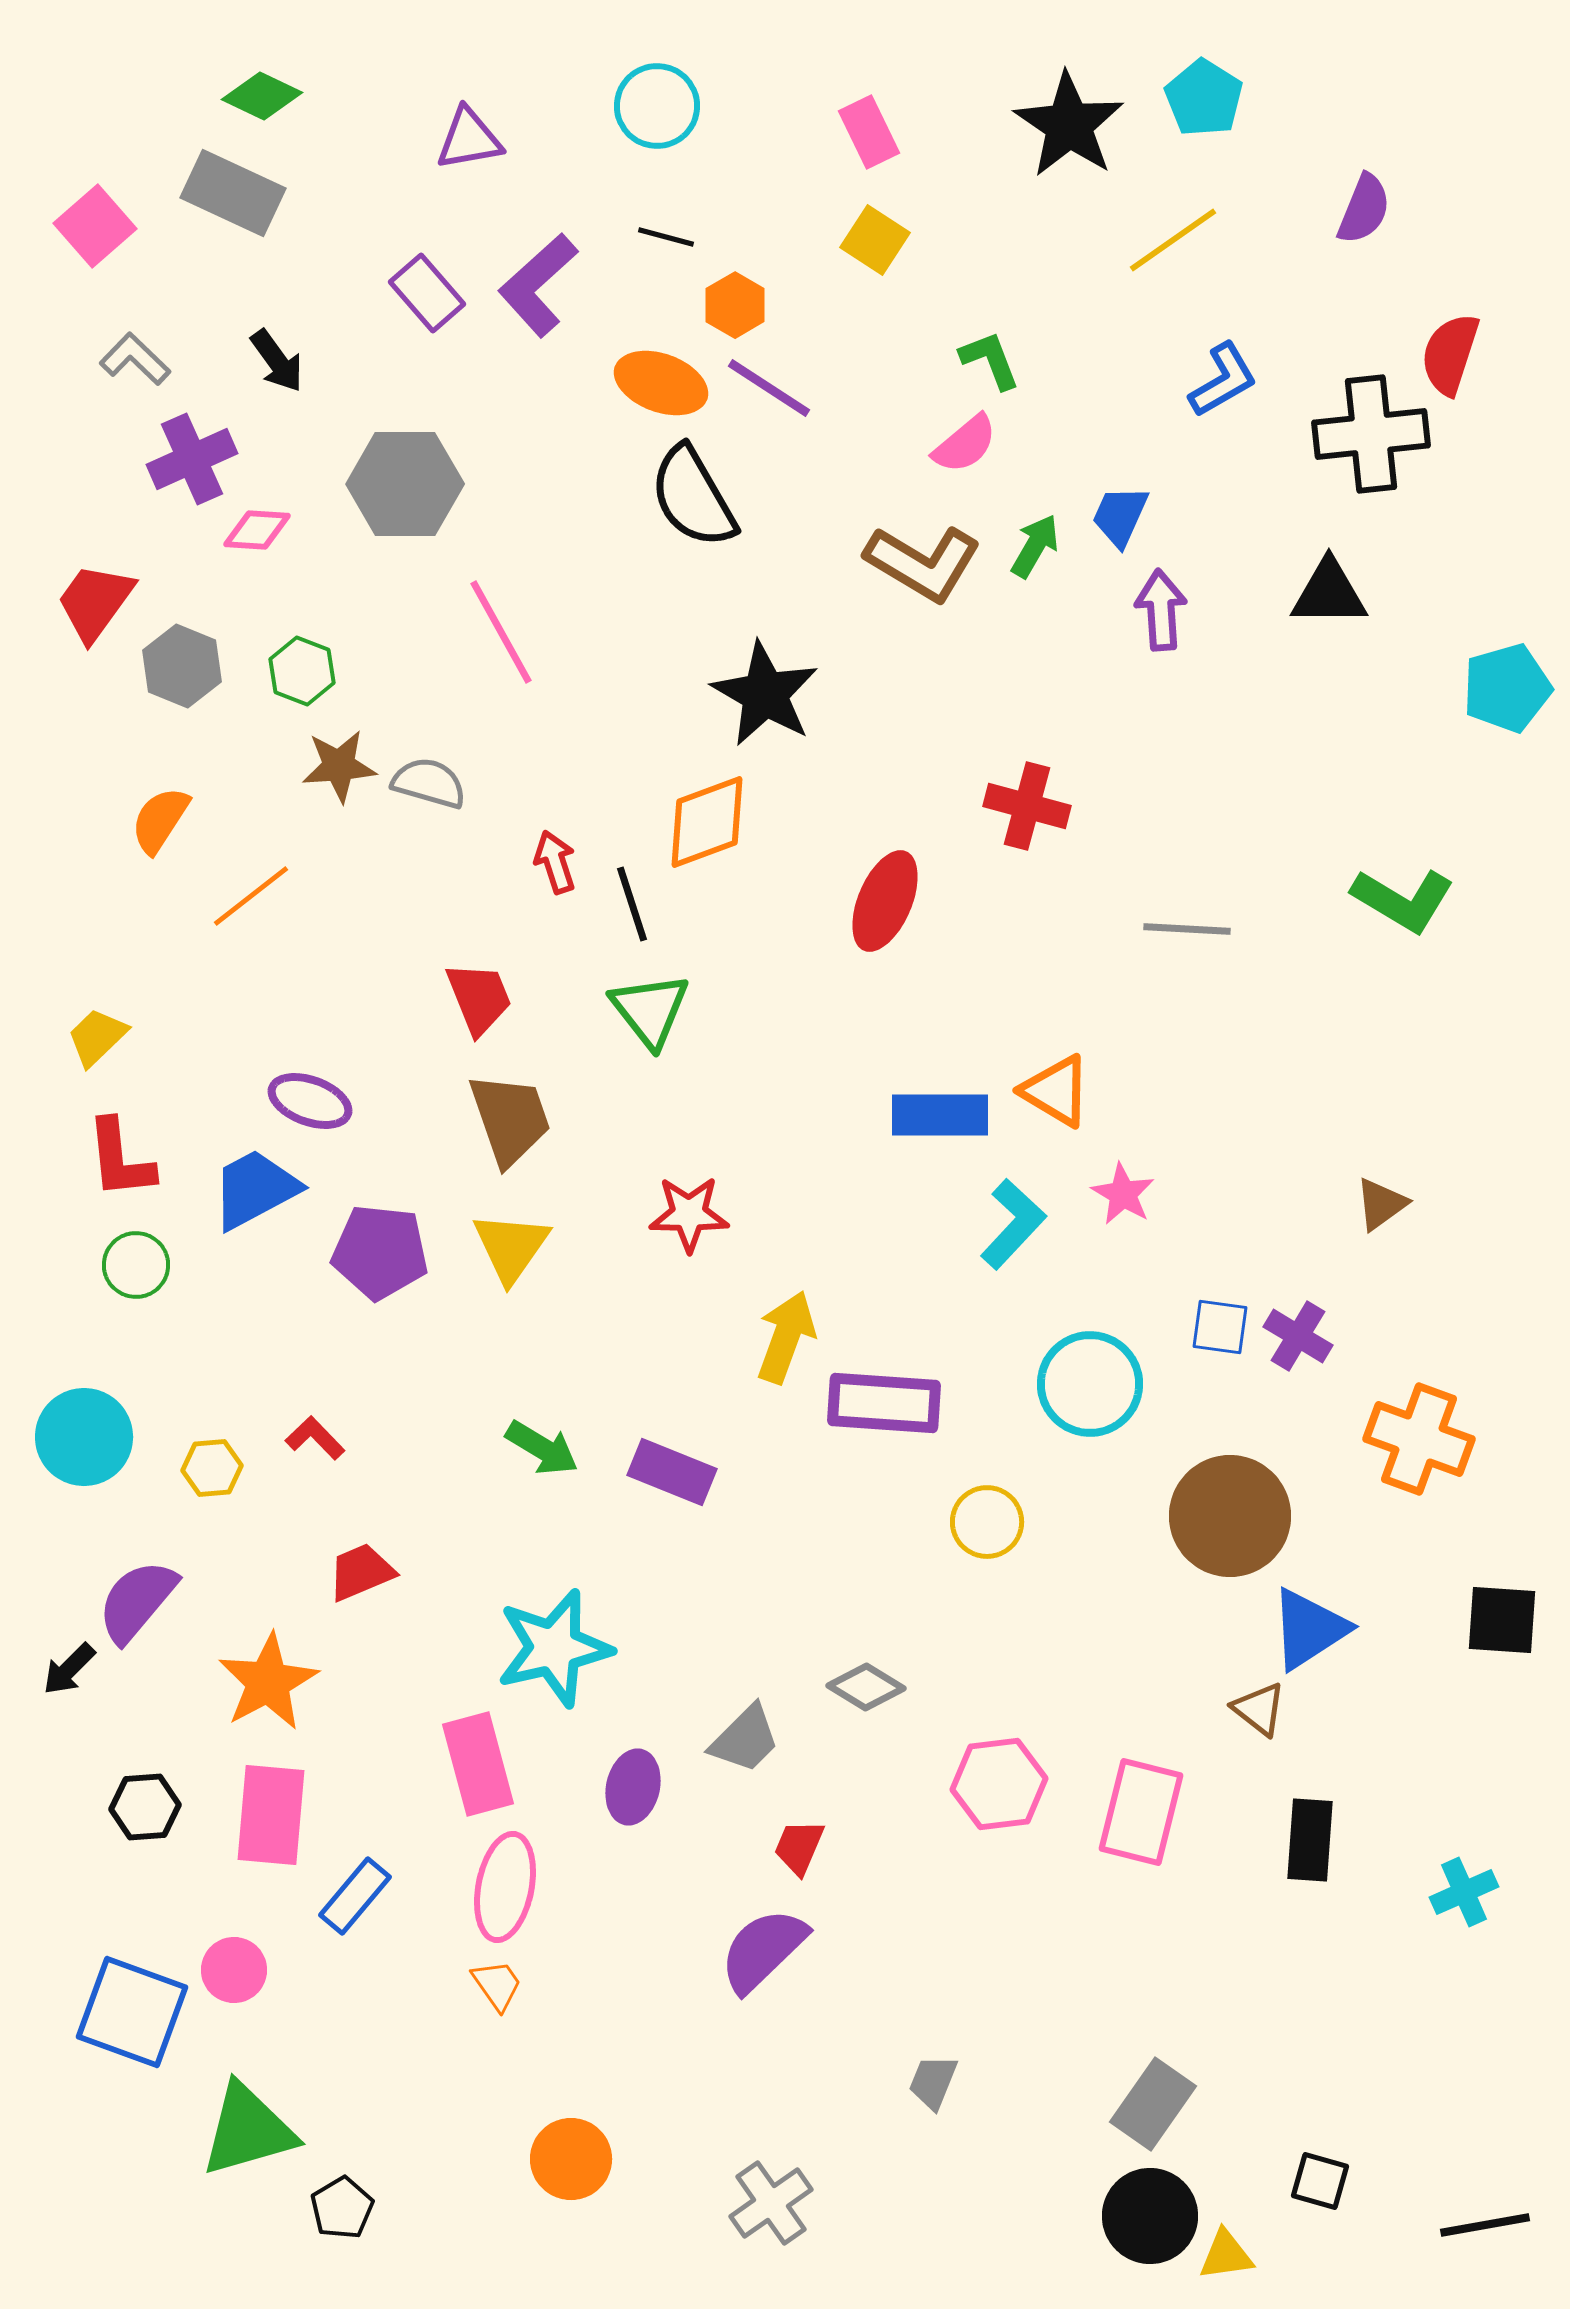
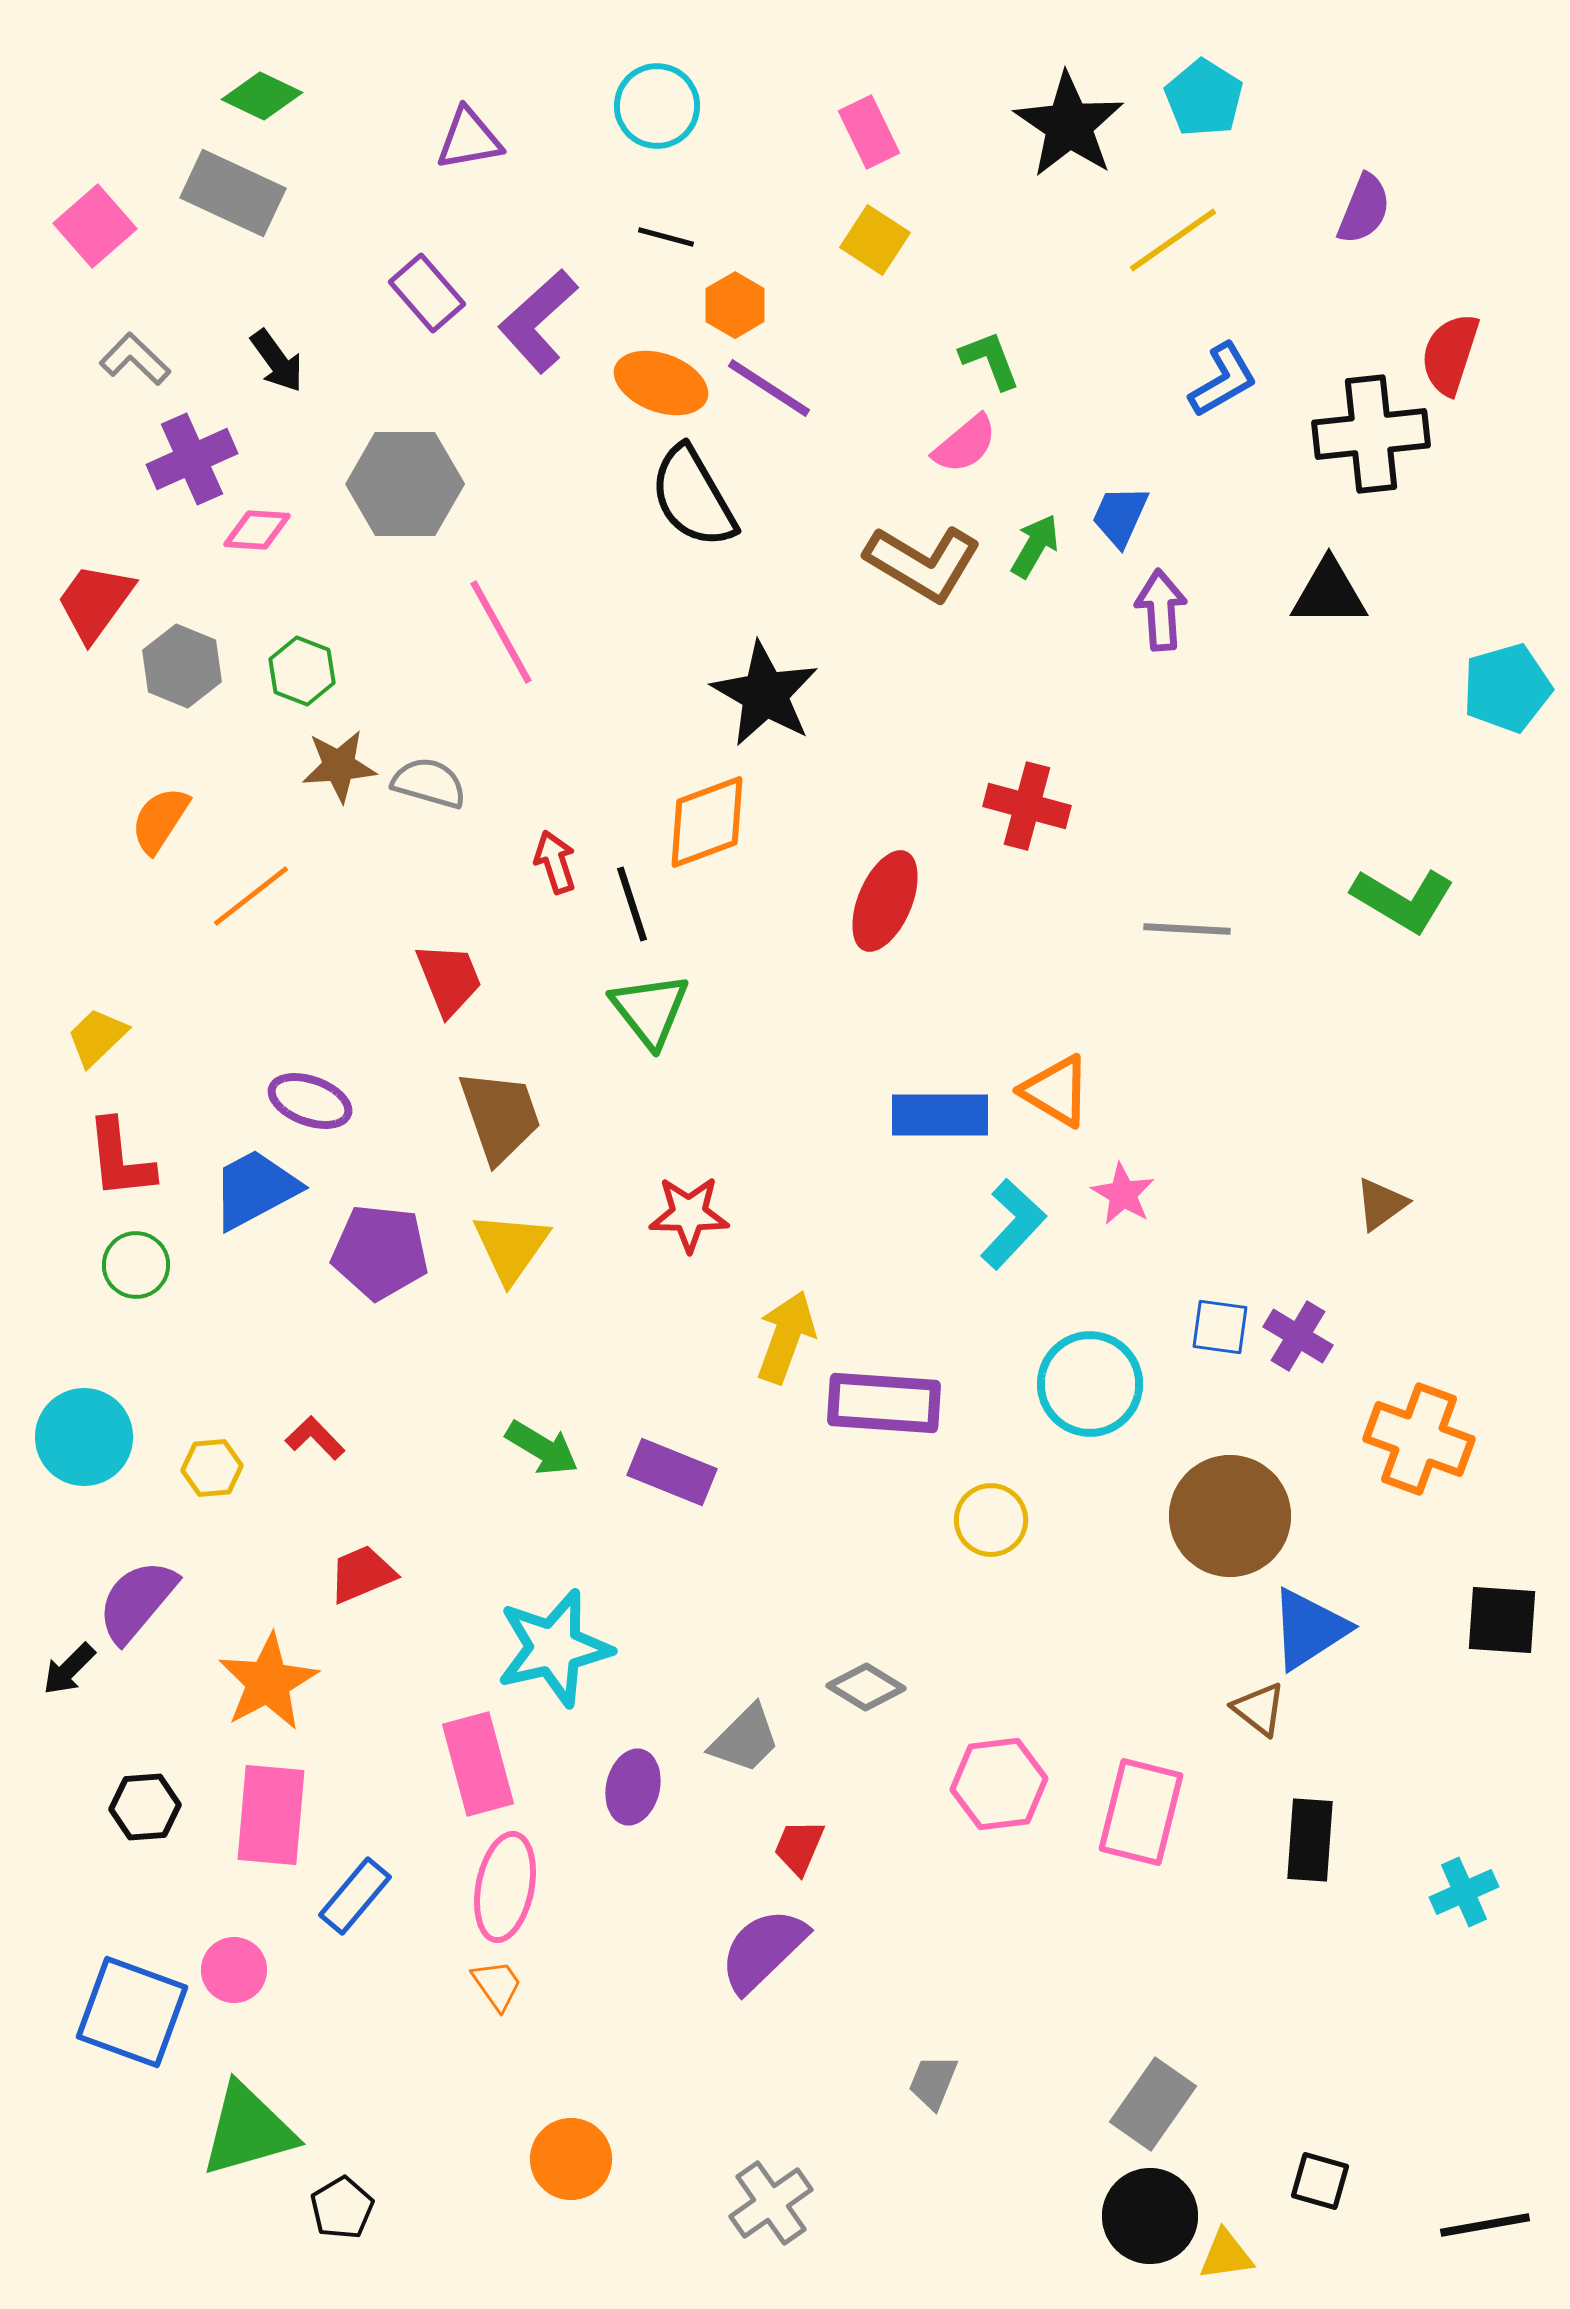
purple L-shape at (538, 285): moved 36 px down
red trapezoid at (479, 998): moved 30 px left, 19 px up
brown trapezoid at (510, 1119): moved 10 px left, 3 px up
yellow circle at (987, 1522): moved 4 px right, 2 px up
red trapezoid at (361, 1572): moved 1 px right, 2 px down
